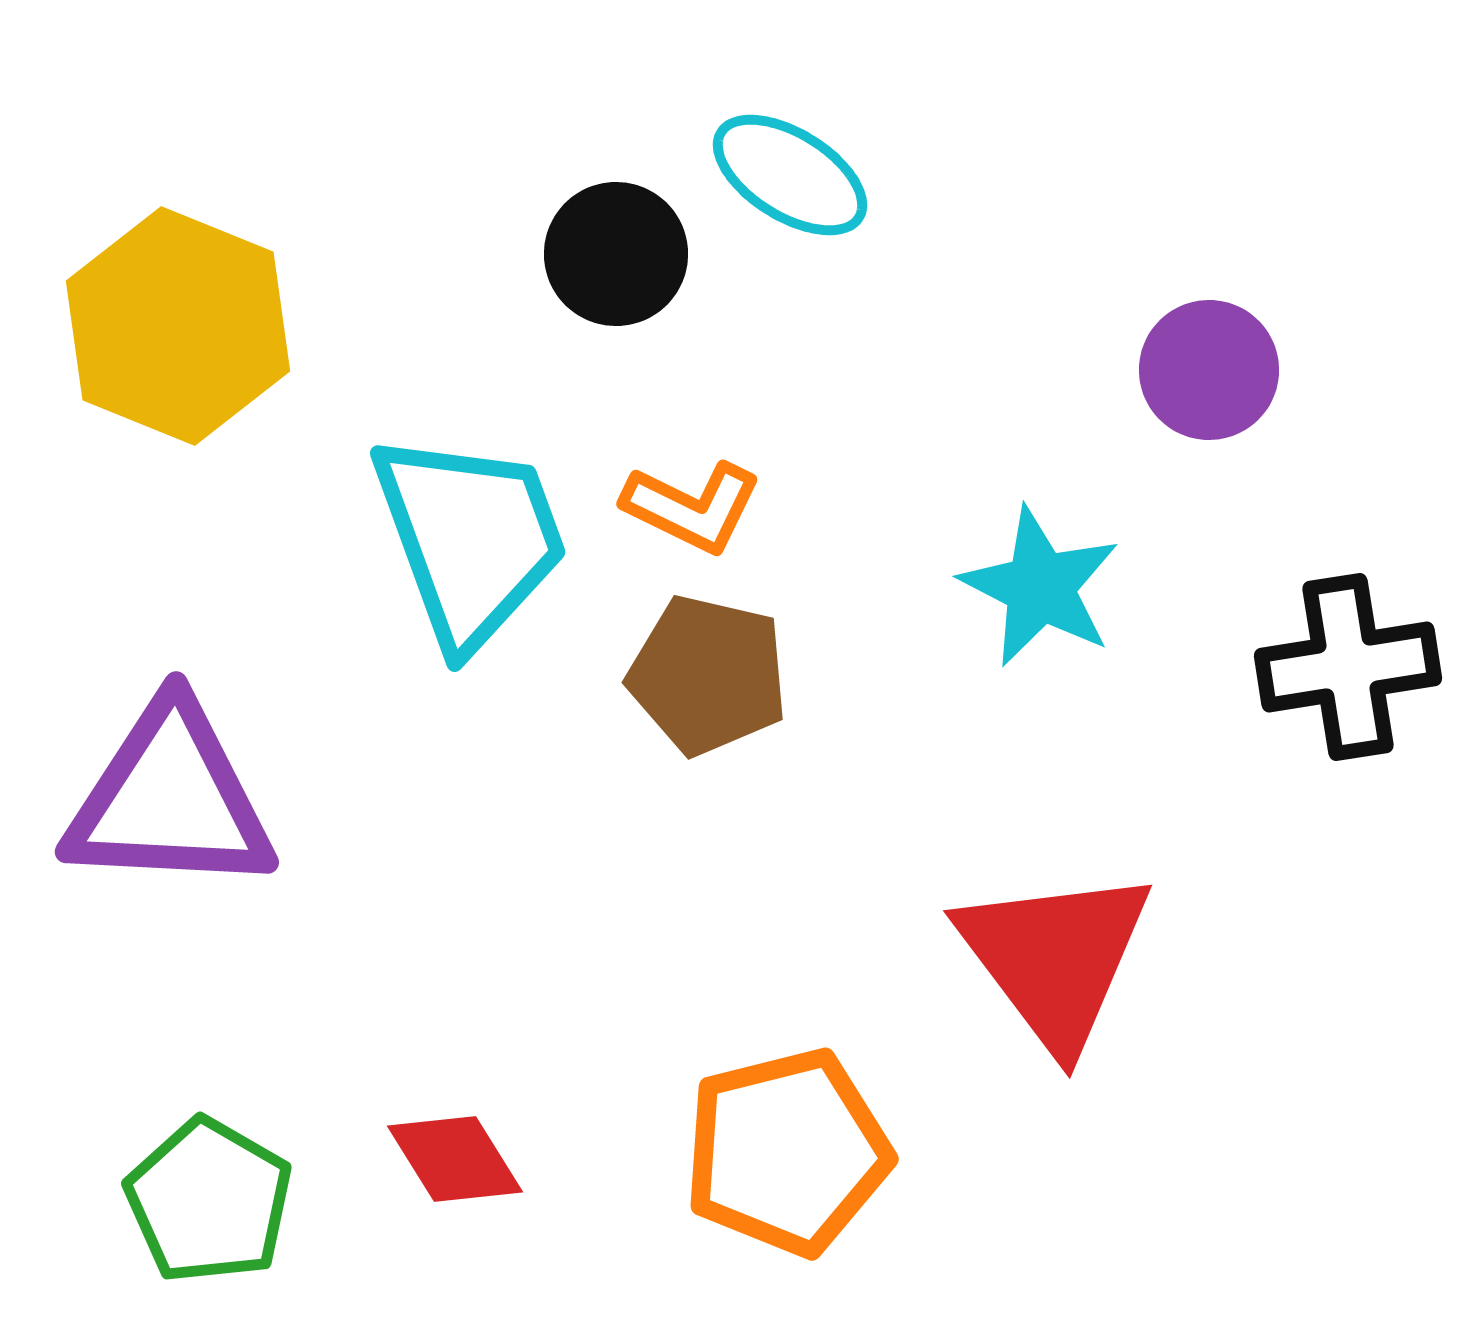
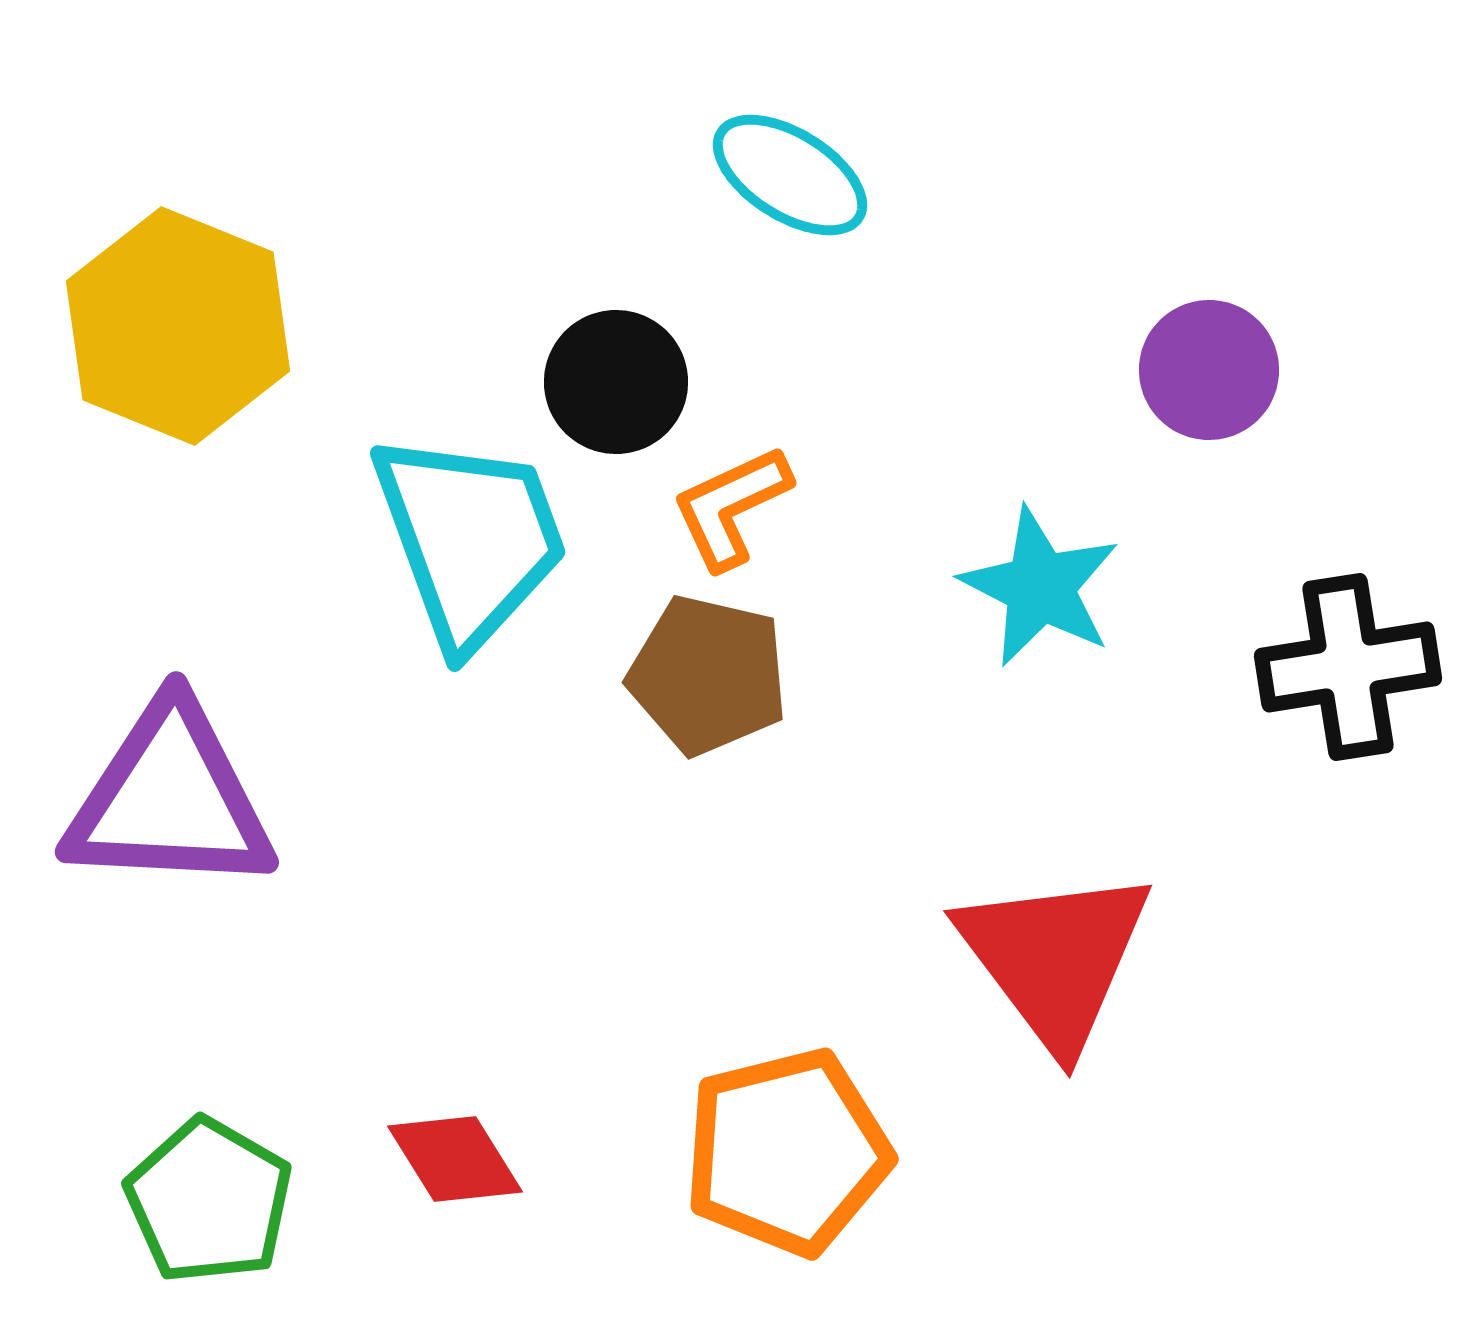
black circle: moved 128 px down
orange L-shape: moved 39 px right; rotated 129 degrees clockwise
